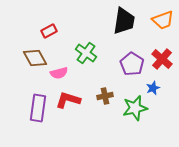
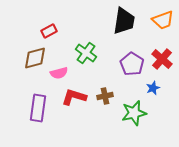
brown diamond: rotated 75 degrees counterclockwise
red L-shape: moved 6 px right, 3 px up
green star: moved 1 px left, 5 px down
